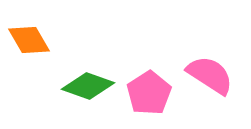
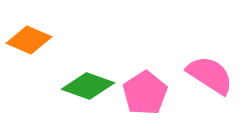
orange diamond: rotated 36 degrees counterclockwise
pink pentagon: moved 4 px left
